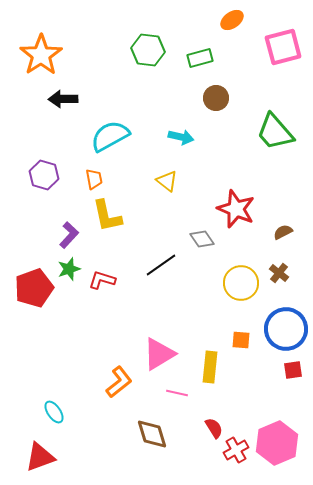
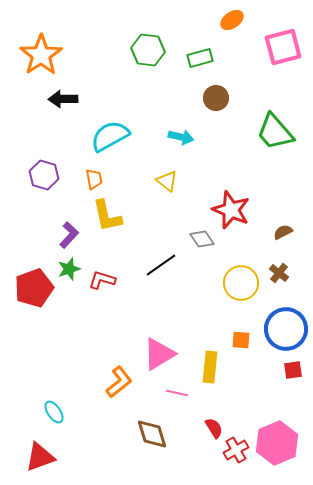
red star: moved 5 px left, 1 px down
